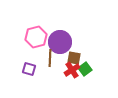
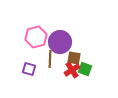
brown line: moved 1 px down
green square: rotated 32 degrees counterclockwise
